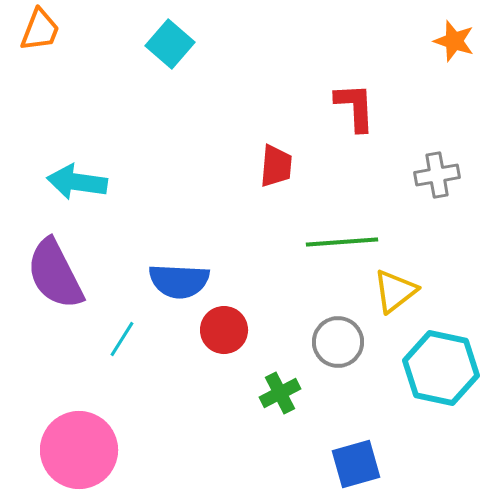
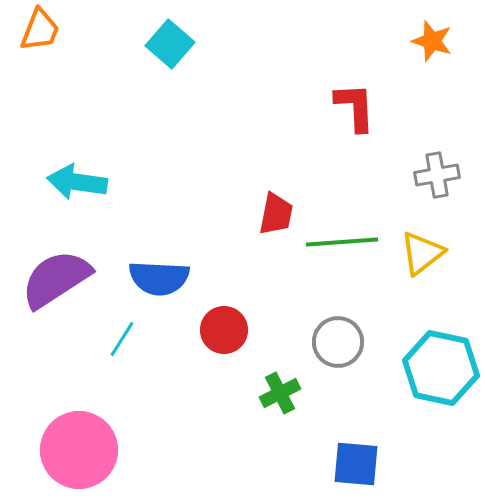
orange star: moved 22 px left
red trapezoid: moved 48 px down; rotated 6 degrees clockwise
purple semicircle: moved 1 px right, 5 px down; rotated 84 degrees clockwise
blue semicircle: moved 20 px left, 3 px up
yellow triangle: moved 27 px right, 38 px up
blue square: rotated 21 degrees clockwise
